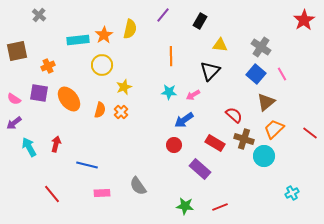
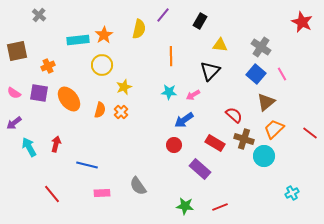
red star at (304, 20): moved 2 px left, 2 px down; rotated 15 degrees counterclockwise
yellow semicircle at (130, 29): moved 9 px right
pink semicircle at (14, 99): moved 6 px up
